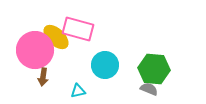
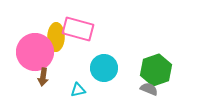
yellow ellipse: rotated 48 degrees clockwise
pink circle: moved 2 px down
cyan circle: moved 1 px left, 3 px down
green hexagon: moved 2 px right, 1 px down; rotated 24 degrees counterclockwise
cyan triangle: moved 1 px up
